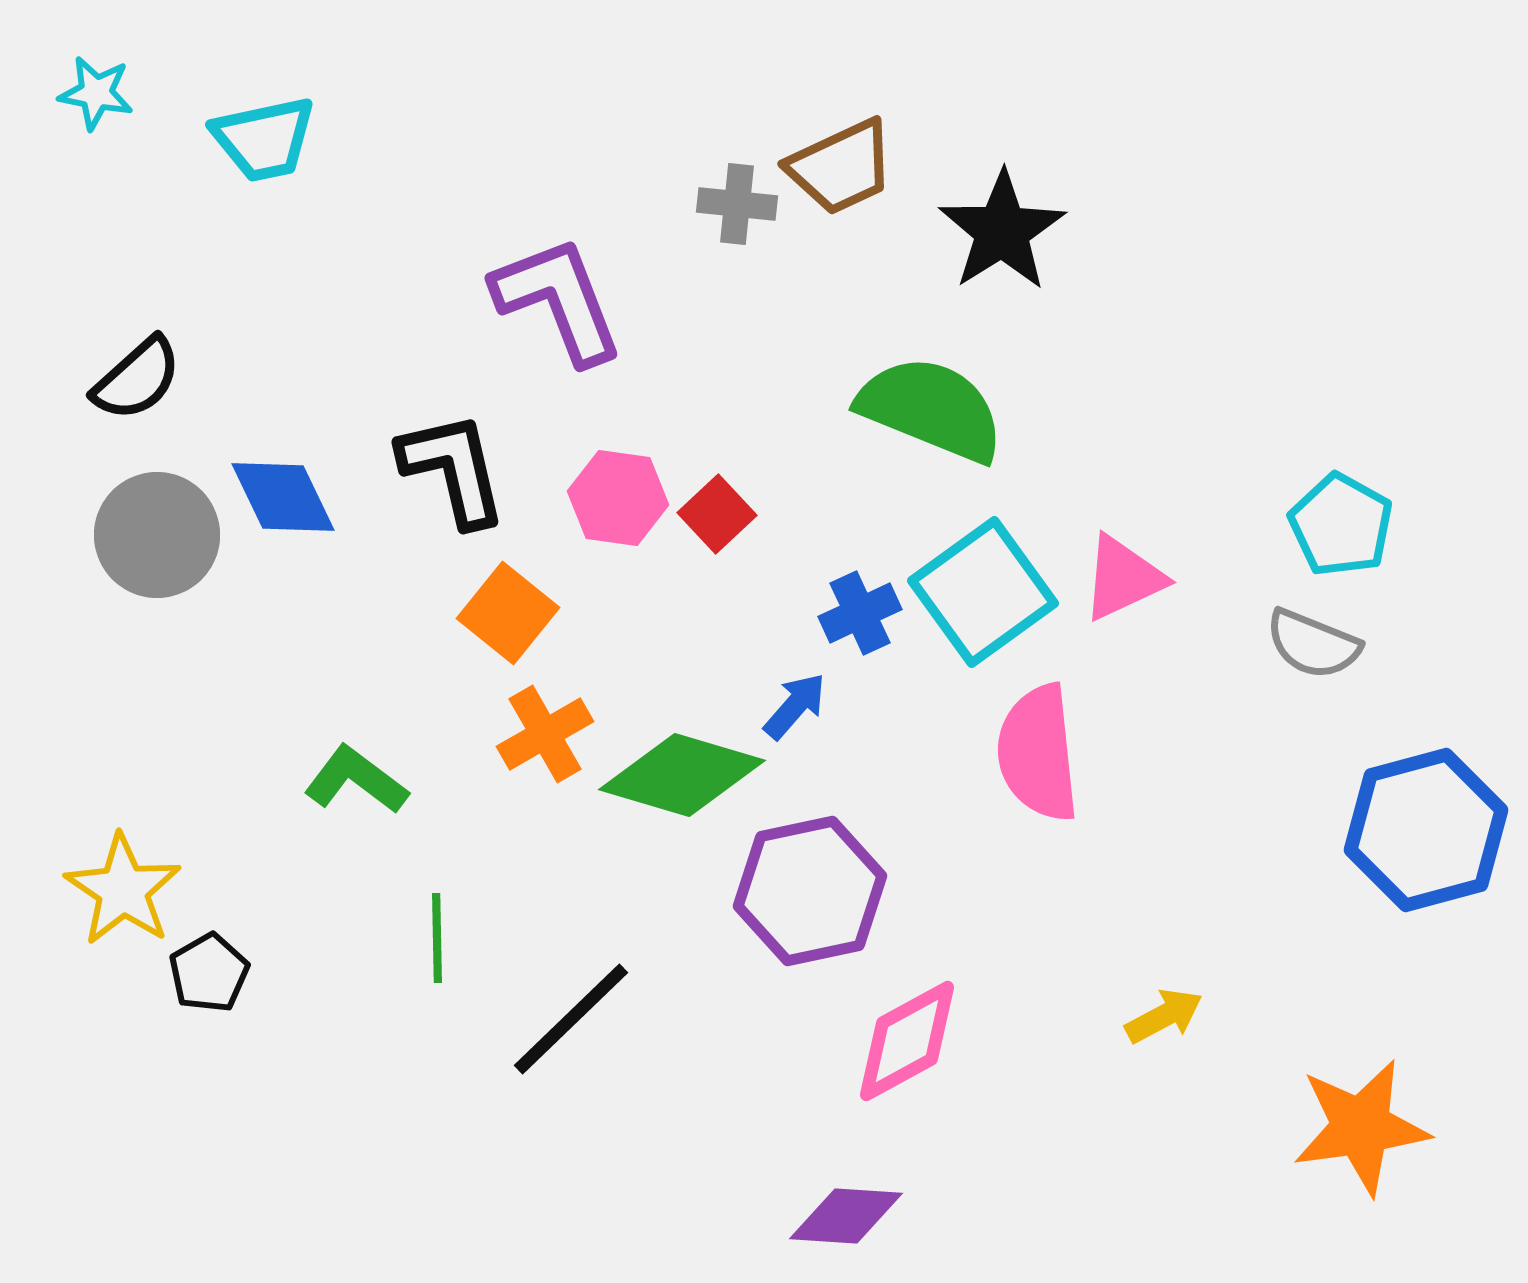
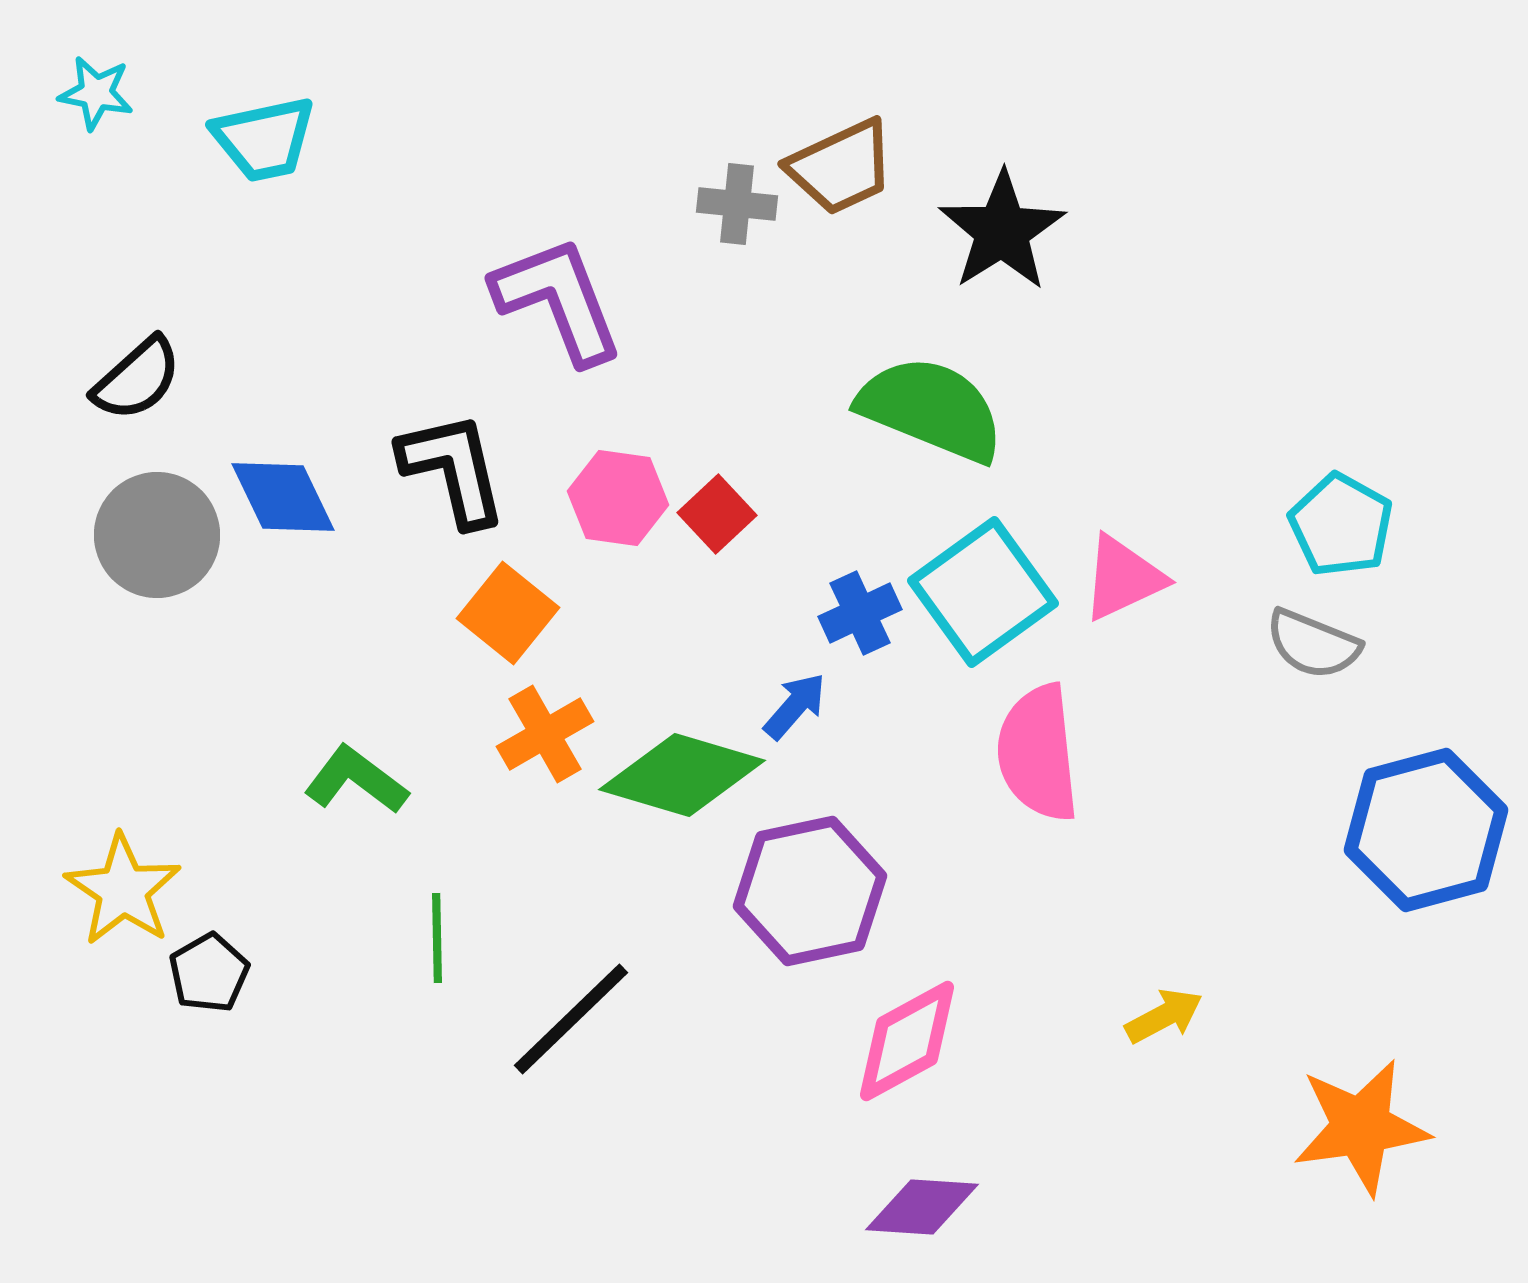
purple diamond: moved 76 px right, 9 px up
